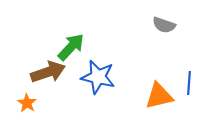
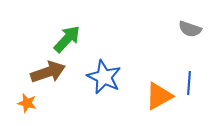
gray semicircle: moved 26 px right, 4 px down
green arrow: moved 4 px left, 8 px up
blue star: moved 6 px right; rotated 12 degrees clockwise
orange triangle: rotated 16 degrees counterclockwise
orange star: rotated 18 degrees counterclockwise
